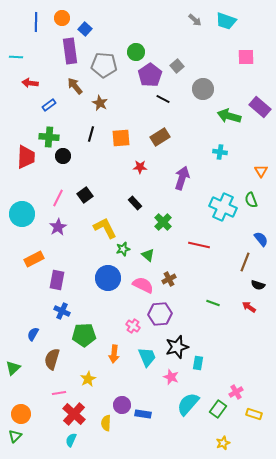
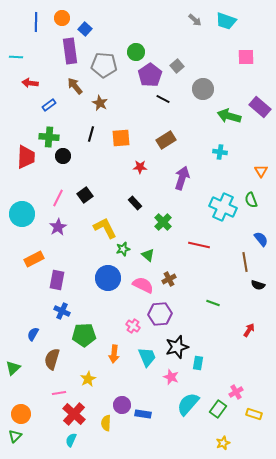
brown rectangle at (160, 137): moved 6 px right, 3 px down
brown line at (245, 262): rotated 30 degrees counterclockwise
red arrow at (249, 307): moved 23 px down; rotated 88 degrees clockwise
